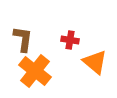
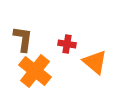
red cross: moved 3 px left, 4 px down
